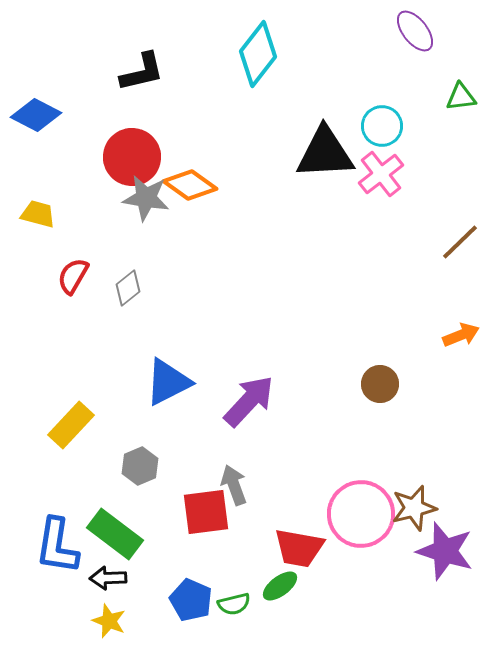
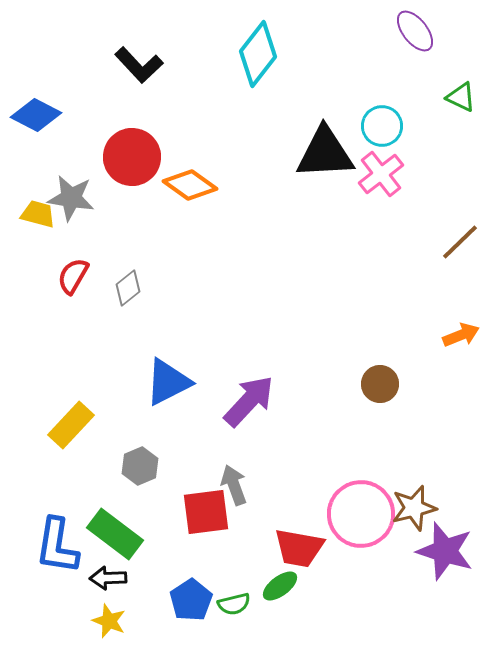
black L-shape: moved 3 px left, 7 px up; rotated 60 degrees clockwise
green triangle: rotated 32 degrees clockwise
gray star: moved 75 px left
blue pentagon: rotated 15 degrees clockwise
